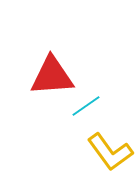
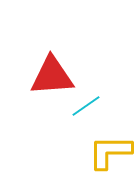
yellow L-shape: rotated 126 degrees clockwise
